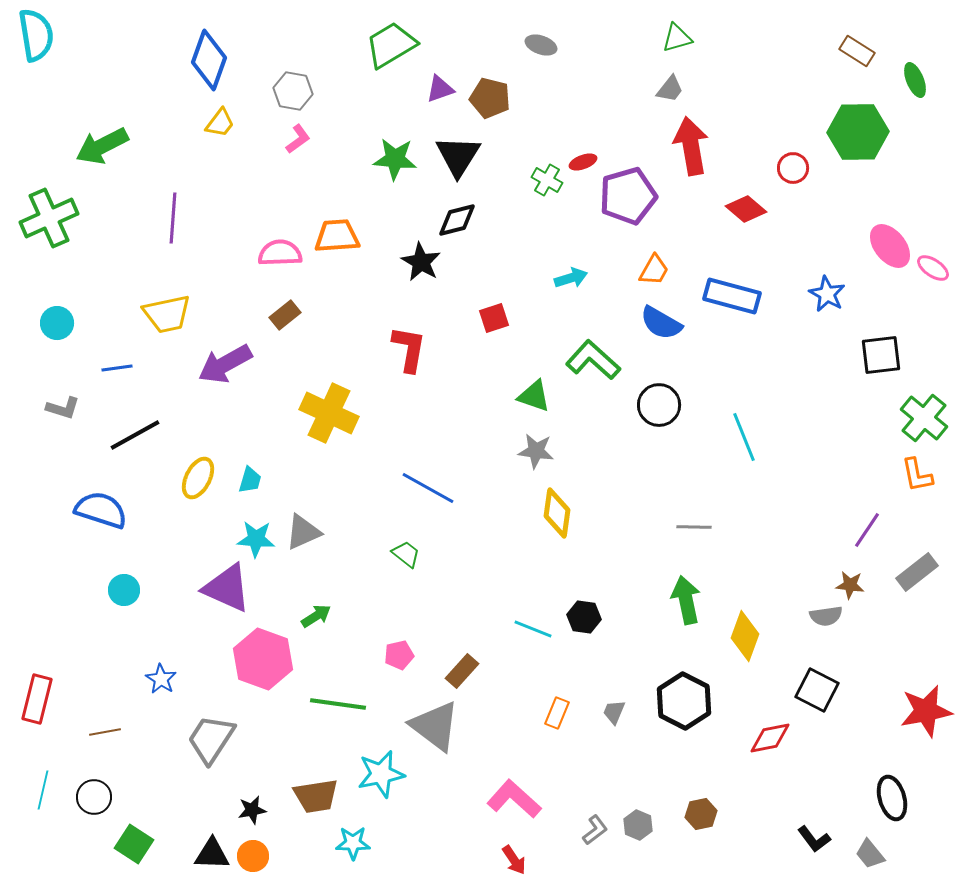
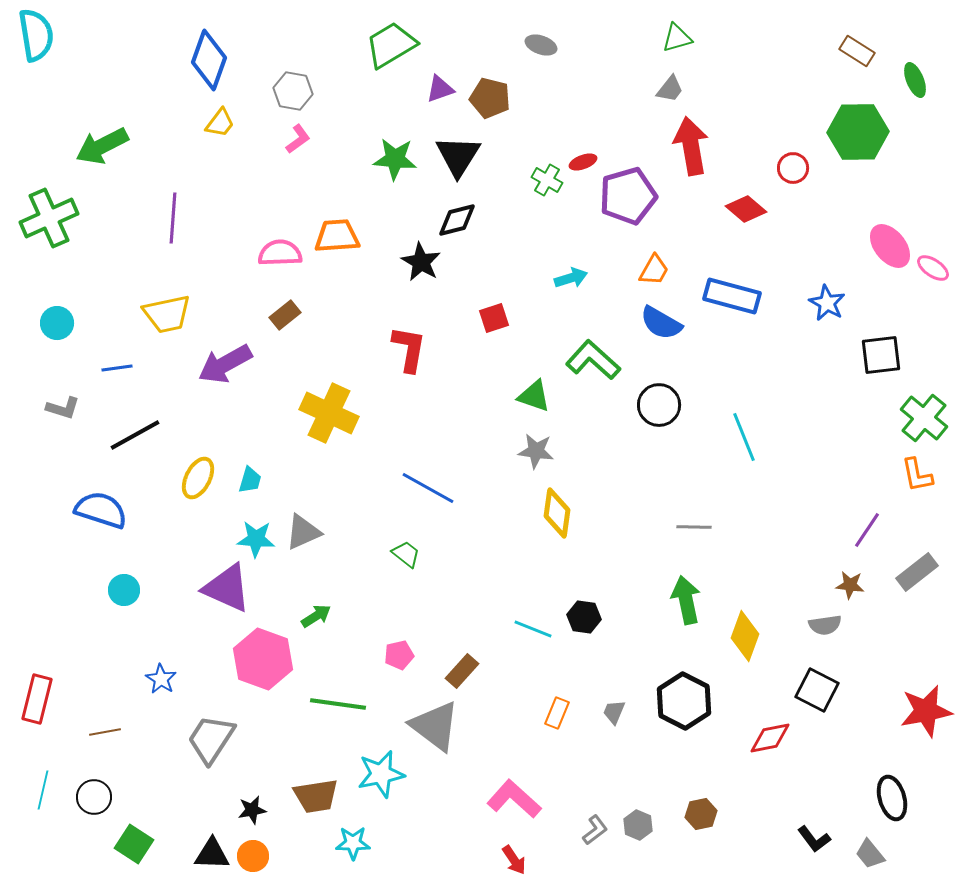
blue star at (827, 294): moved 9 px down
gray semicircle at (826, 616): moved 1 px left, 9 px down
